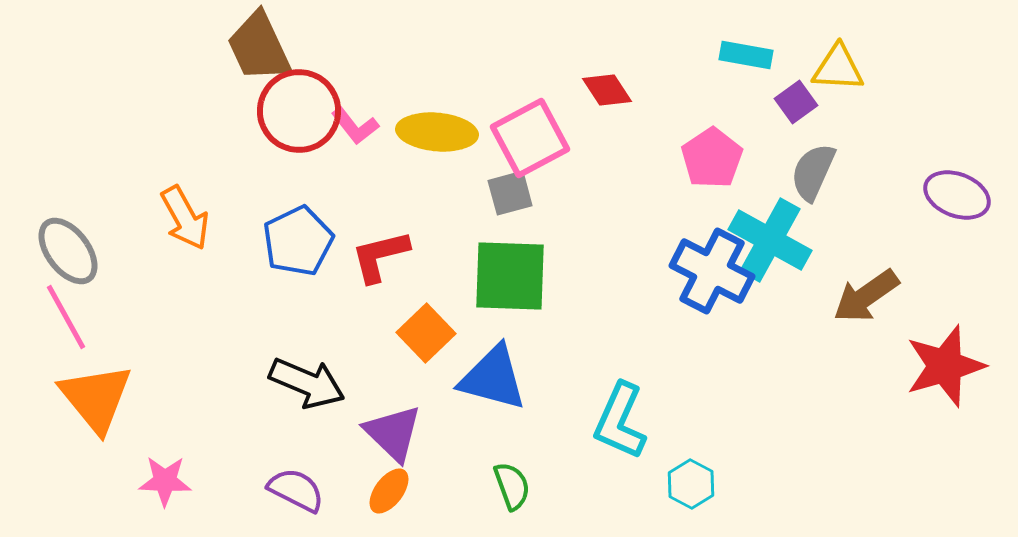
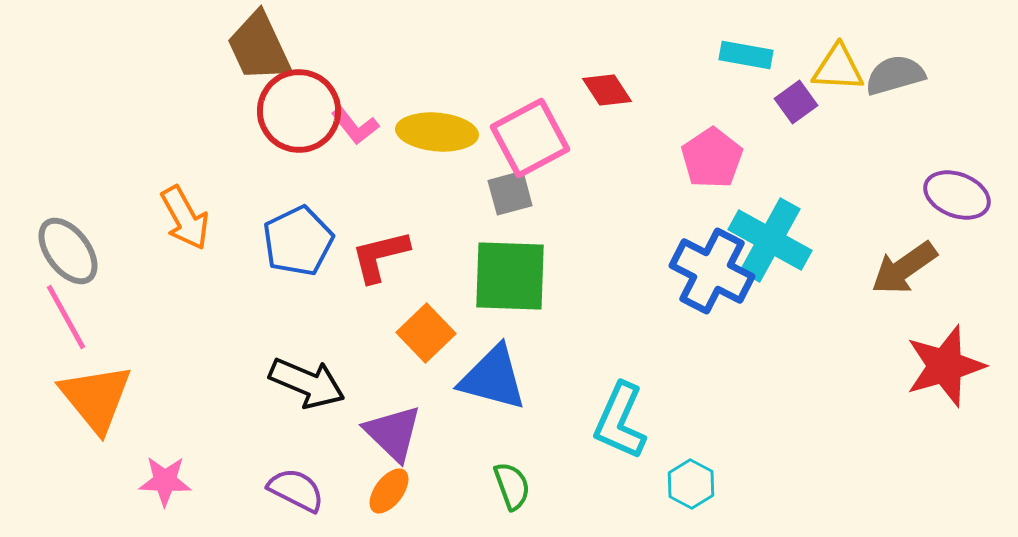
gray semicircle: moved 82 px right, 97 px up; rotated 50 degrees clockwise
brown arrow: moved 38 px right, 28 px up
